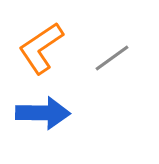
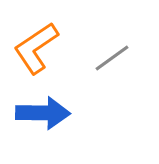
orange L-shape: moved 5 px left
